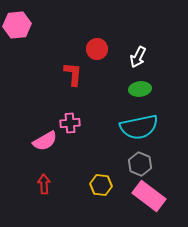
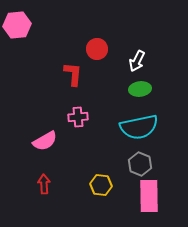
white arrow: moved 1 px left, 4 px down
pink cross: moved 8 px right, 6 px up
pink rectangle: rotated 52 degrees clockwise
